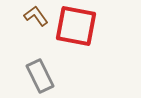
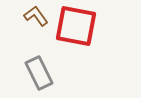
gray rectangle: moved 1 px left, 3 px up
